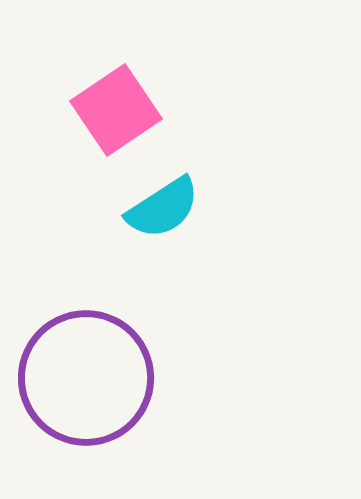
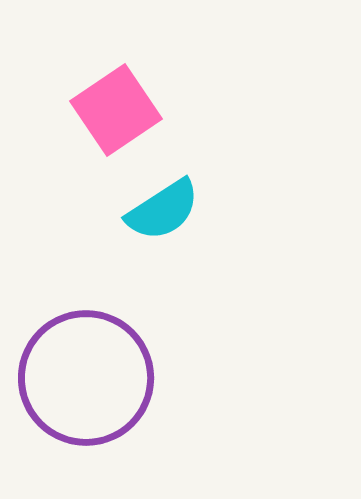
cyan semicircle: moved 2 px down
